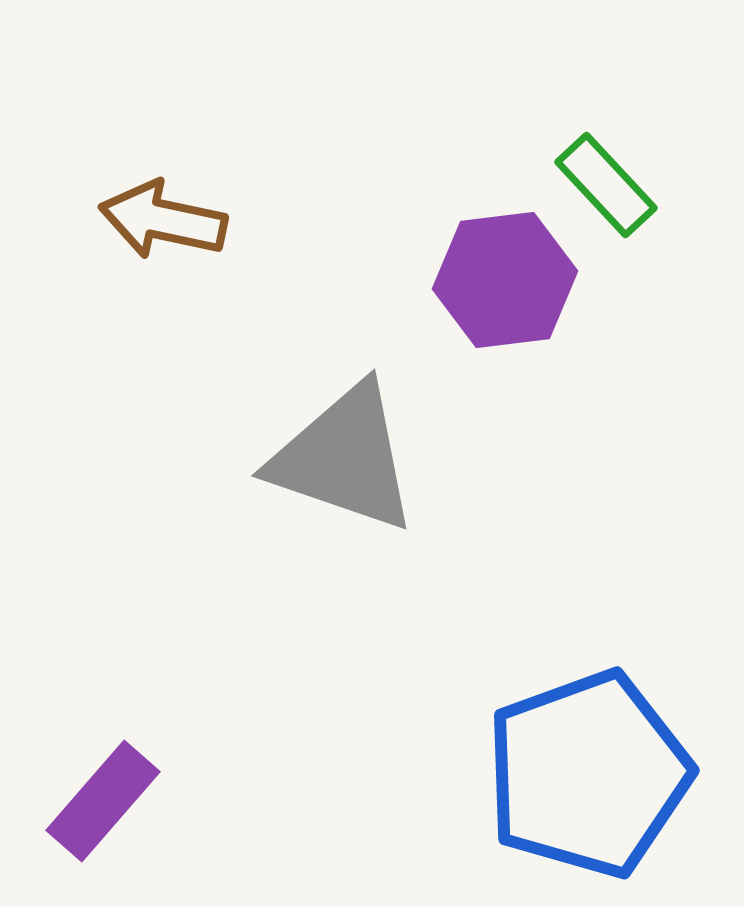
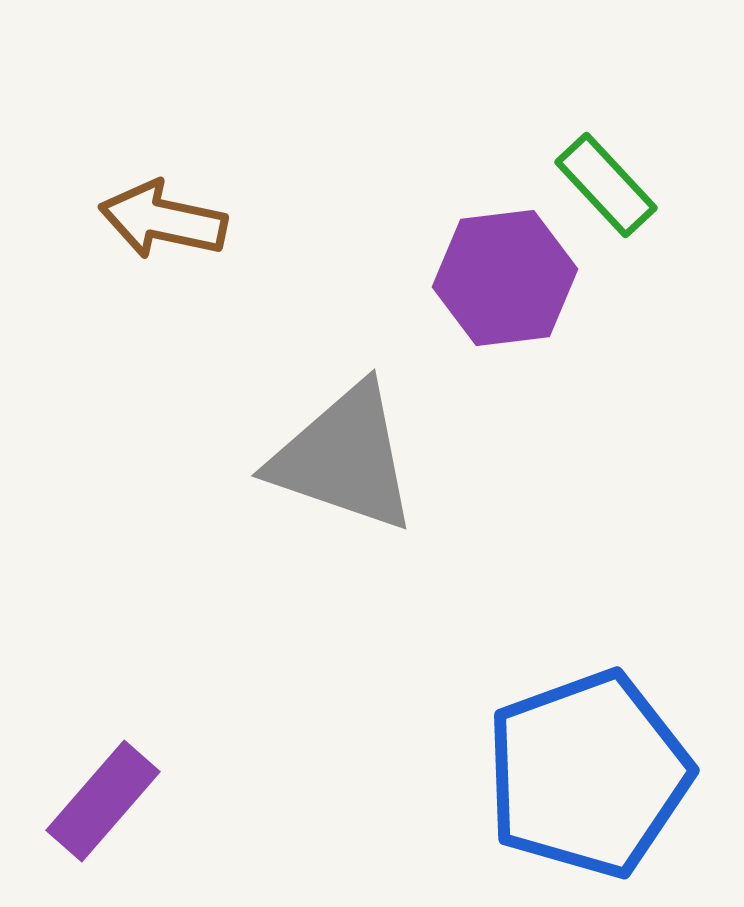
purple hexagon: moved 2 px up
